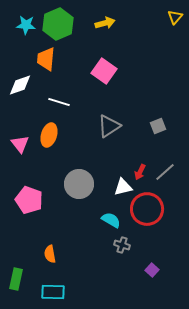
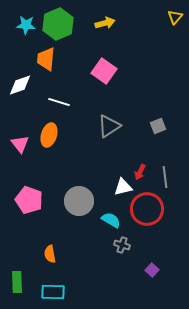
gray line: moved 5 px down; rotated 55 degrees counterclockwise
gray circle: moved 17 px down
green rectangle: moved 1 px right, 3 px down; rotated 15 degrees counterclockwise
